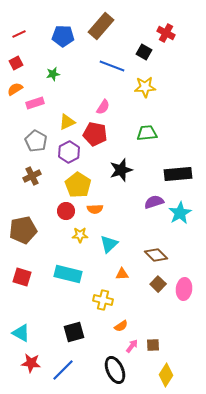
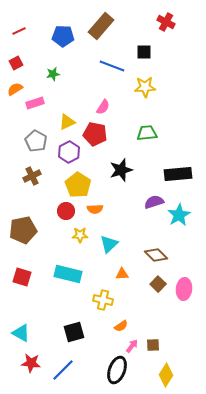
red cross at (166, 33): moved 11 px up
red line at (19, 34): moved 3 px up
black square at (144, 52): rotated 28 degrees counterclockwise
cyan star at (180, 213): moved 1 px left, 2 px down
black ellipse at (115, 370): moved 2 px right; rotated 44 degrees clockwise
